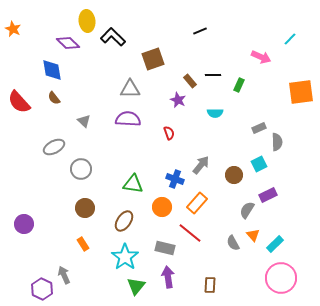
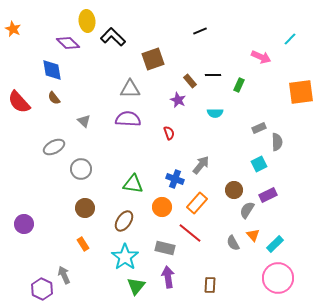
brown circle at (234, 175): moved 15 px down
pink circle at (281, 278): moved 3 px left
